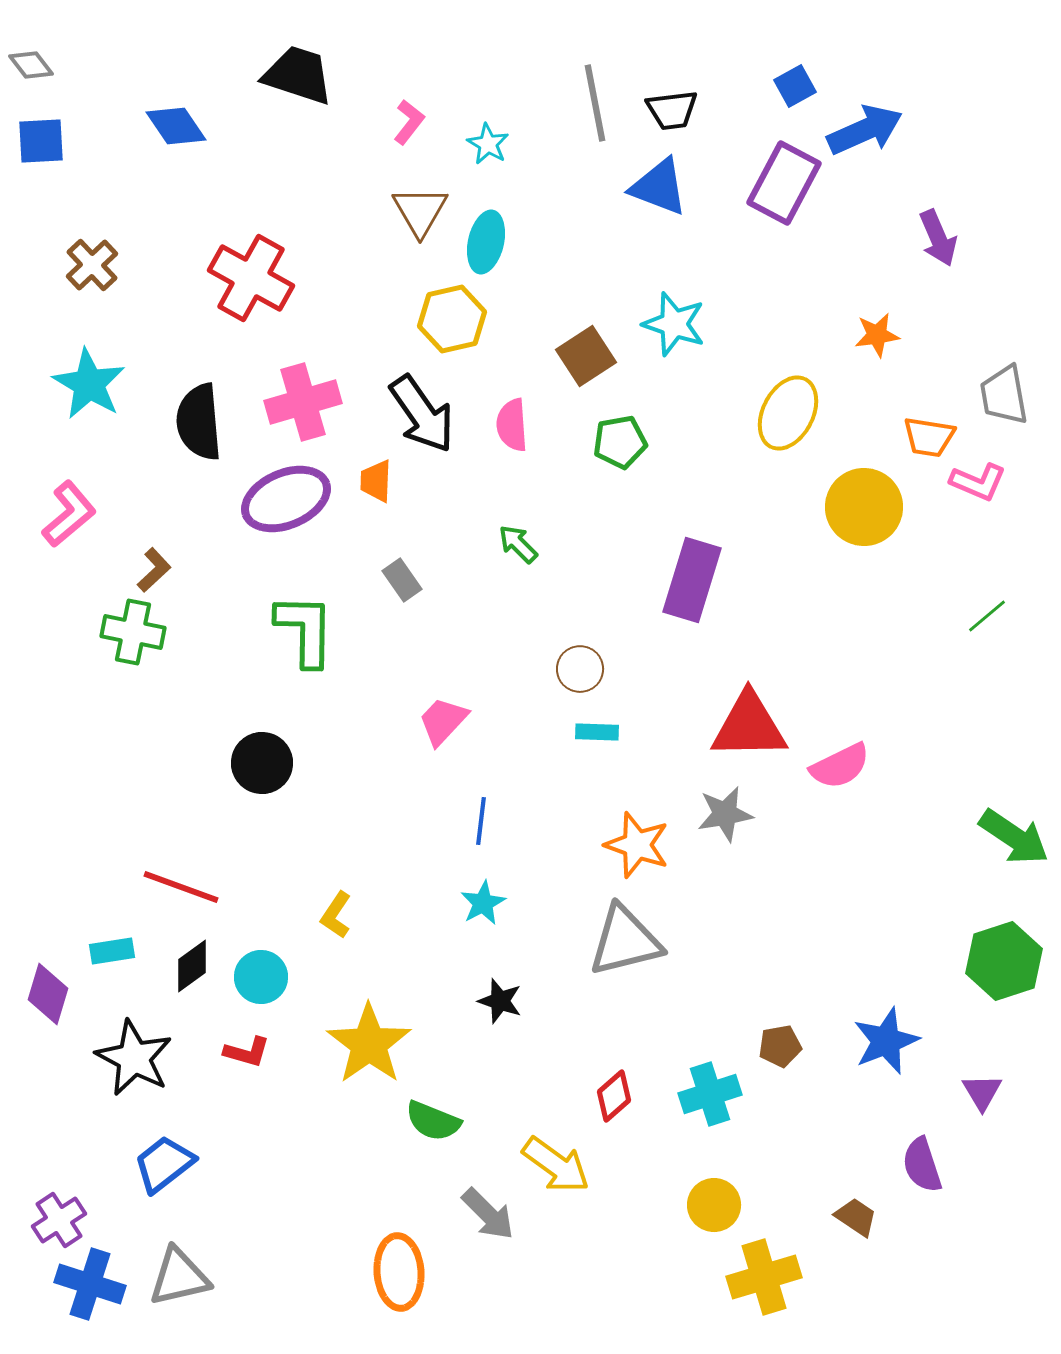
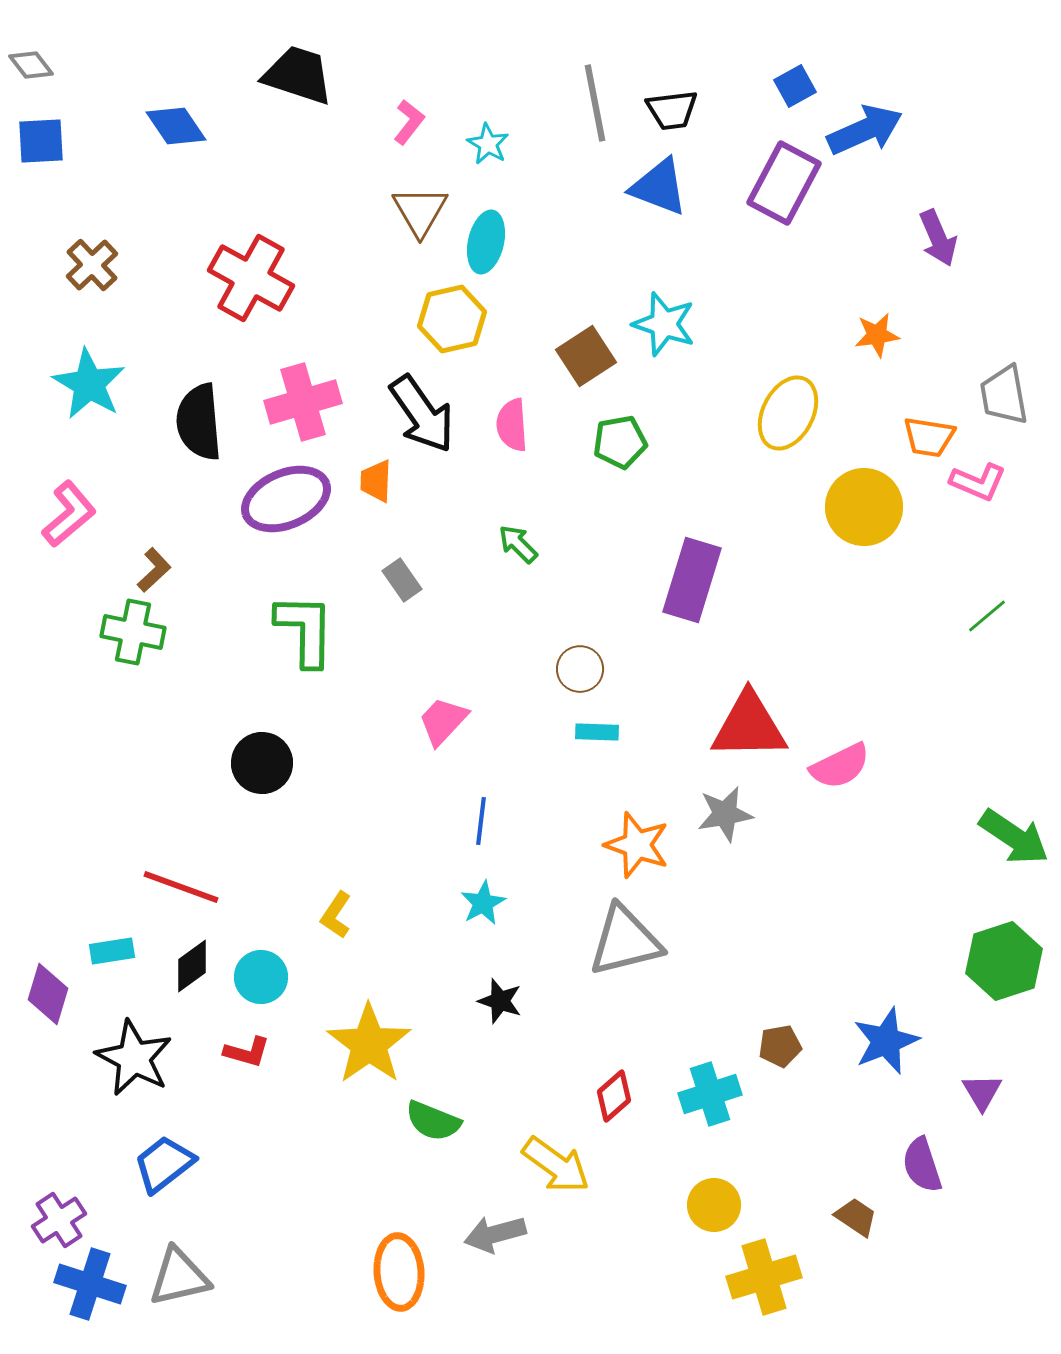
cyan star at (674, 324): moved 10 px left
gray arrow at (488, 1214): moved 7 px right, 20 px down; rotated 120 degrees clockwise
